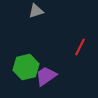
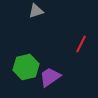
red line: moved 1 px right, 3 px up
purple trapezoid: moved 4 px right, 1 px down
